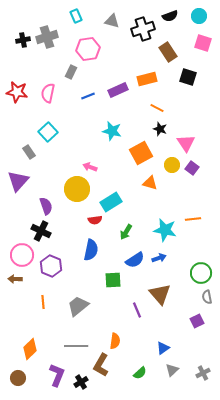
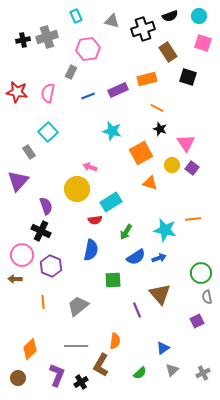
blue semicircle at (135, 260): moved 1 px right, 3 px up
